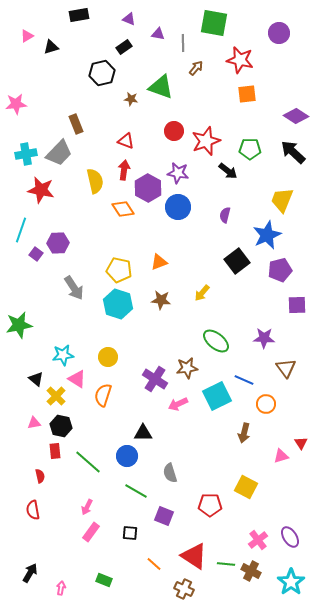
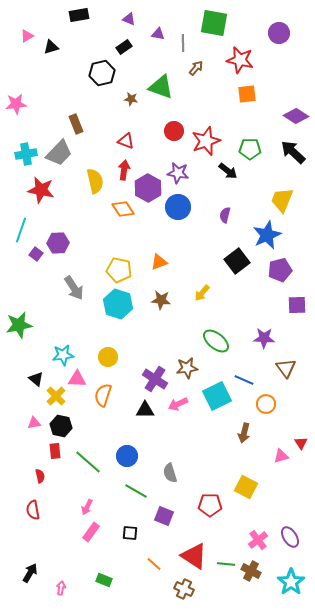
pink triangle at (77, 379): rotated 30 degrees counterclockwise
black triangle at (143, 433): moved 2 px right, 23 px up
